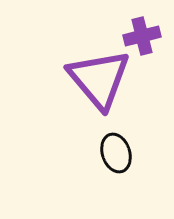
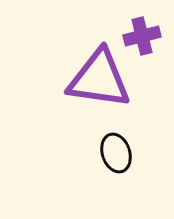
purple triangle: rotated 42 degrees counterclockwise
